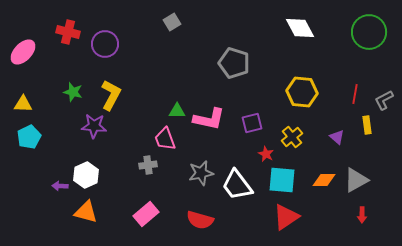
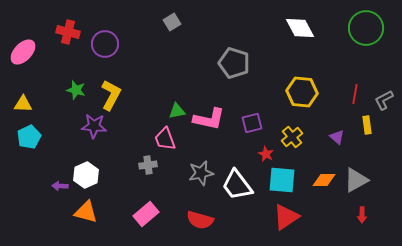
green circle: moved 3 px left, 4 px up
green star: moved 3 px right, 2 px up
green triangle: rotated 12 degrees counterclockwise
